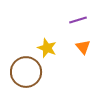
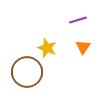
orange triangle: rotated 14 degrees clockwise
brown circle: moved 1 px right
